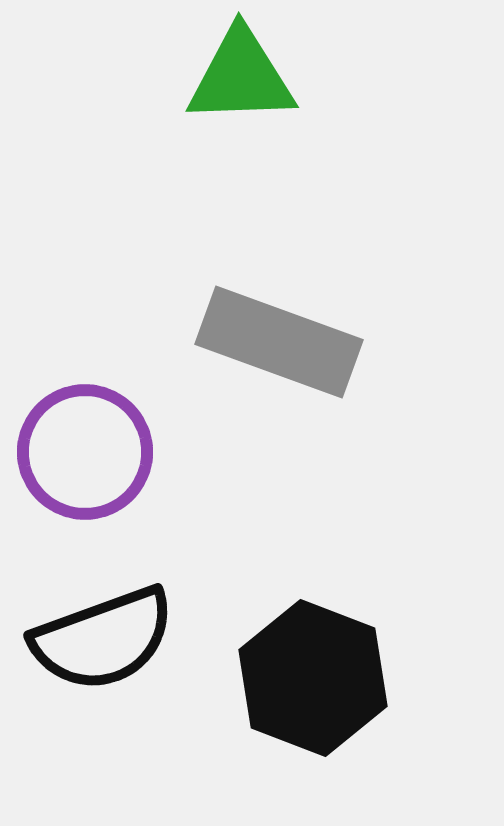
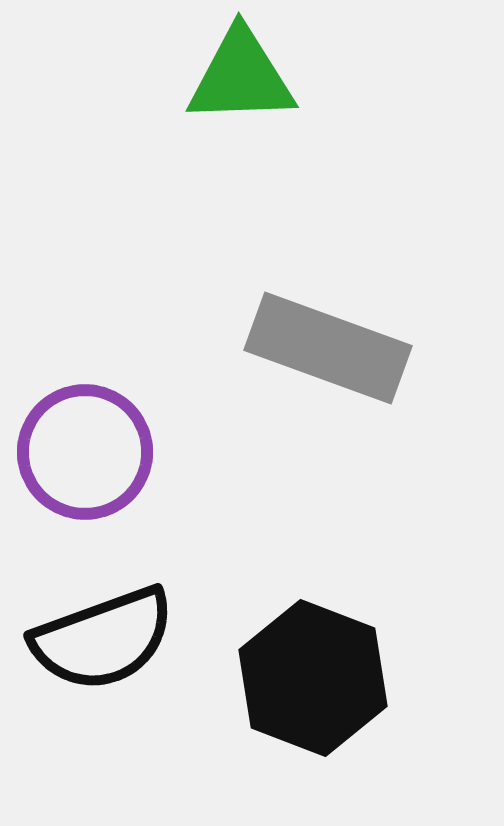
gray rectangle: moved 49 px right, 6 px down
